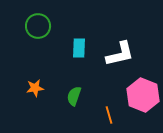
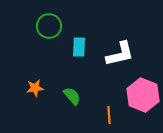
green circle: moved 11 px right
cyan rectangle: moved 1 px up
green semicircle: moved 2 px left; rotated 120 degrees clockwise
orange line: rotated 12 degrees clockwise
